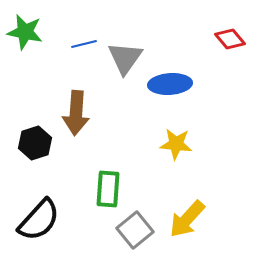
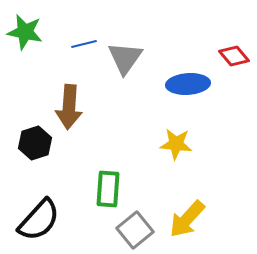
red diamond: moved 4 px right, 17 px down
blue ellipse: moved 18 px right
brown arrow: moved 7 px left, 6 px up
